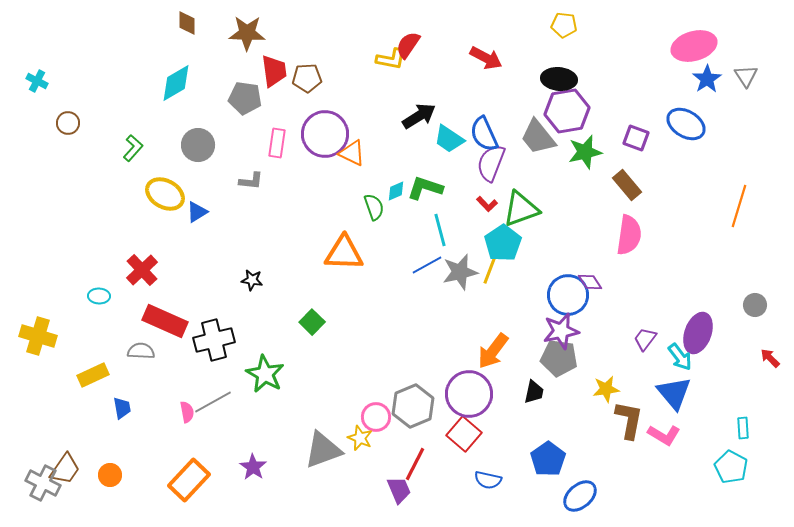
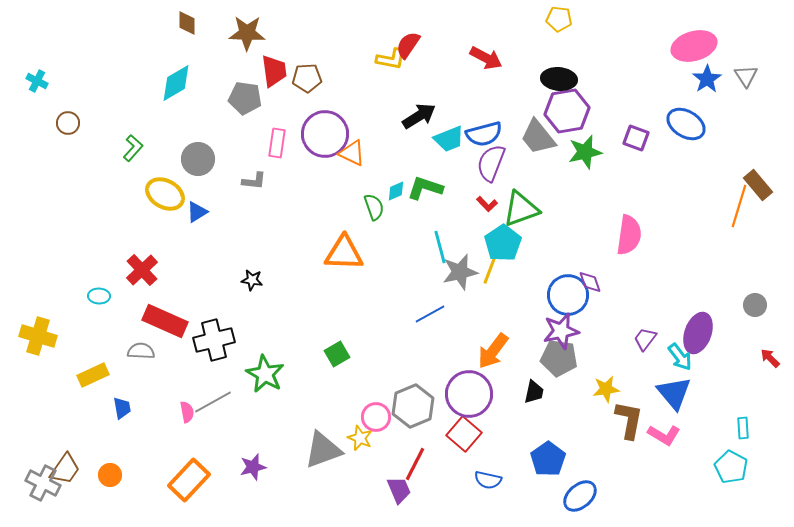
yellow pentagon at (564, 25): moved 5 px left, 6 px up
blue semicircle at (484, 134): rotated 81 degrees counterclockwise
cyan trapezoid at (449, 139): rotated 56 degrees counterclockwise
gray circle at (198, 145): moved 14 px down
gray L-shape at (251, 181): moved 3 px right
brown rectangle at (627, 185): moved 131 px right
cyan line at (440, 230): moved 17 px down
blue line at (427, 265): moved 3 px right, 49 px down
purple diamond at (590, 282): rotated 15 degrees clockwise
green square at (312, 322): moved 25 px right, 32 px down; rotated 15 degrees clockwise
purple star at (253, 467): rotated 24 degrees clockwise
